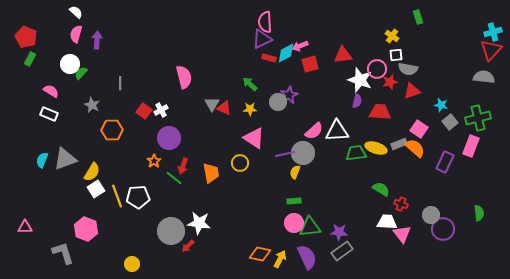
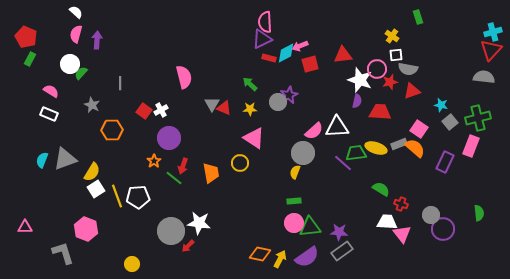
white triangle at (337, 131): moved 4 px up
purple line at (285, 154): moved 58 px right, 9 px down; rotated 54 degrees clockwise
purple semicircle at (307, 257): rotated 80 degrees clockwise
